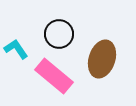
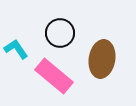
black circle: moved 1 px right, 1 px up
brown ellipse: rotated 9 degrees counterclockwise
